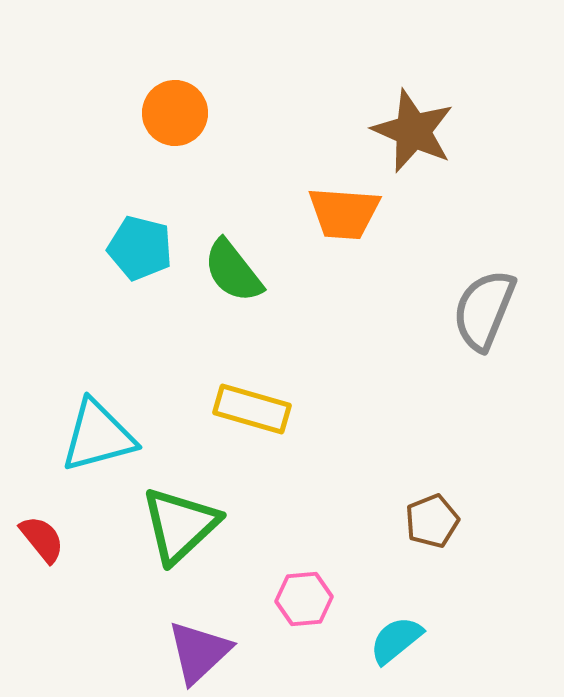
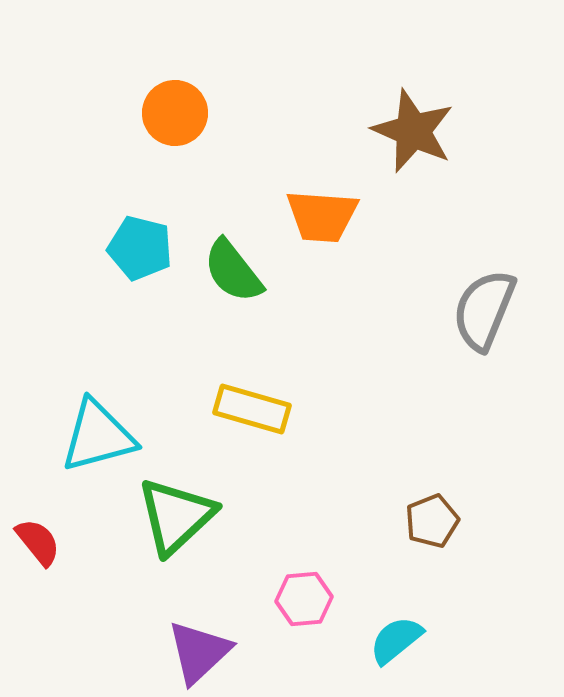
orange trapezoid: moved 22 px left, 3 px down
green triangle: moved 4 px left, 9 px up
red semicircle: moved 4 px left, 3 px down
